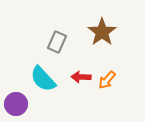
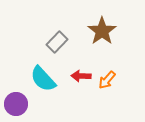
brown star: moved 1 px up
gray rectangle: rotated 20 degrees clockwise
red arrow: moved 1 px up
